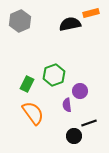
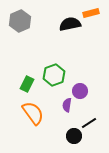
purple semicircle: rotated 16 degrees clockwise
black line: rotated 14 degrees counterclockwise
